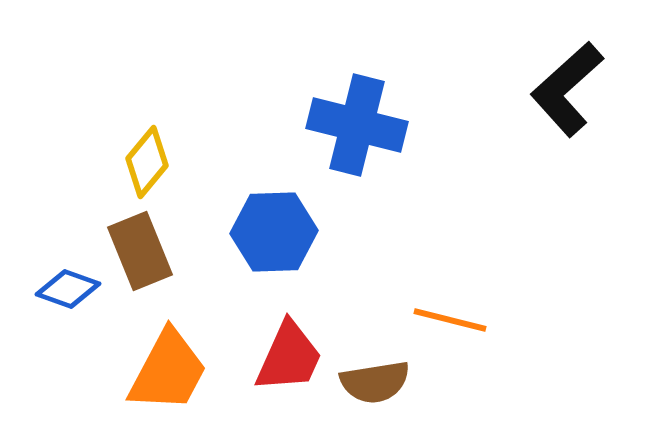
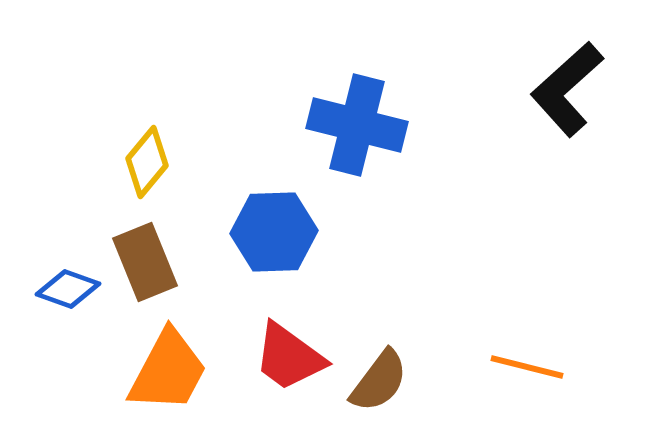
brown rectangle: moved 5 px right, 11 px down
orange line: moved 77 px right, 47 px down
red trapezoid: rotated 102 degrees clockwise
brown semicircle: moved 4 px right, 1 px up; rotated 44 degrees counterclockwise
